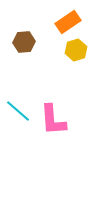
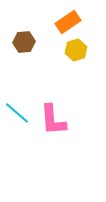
cyan line: moved 1 px left, 2 px down
